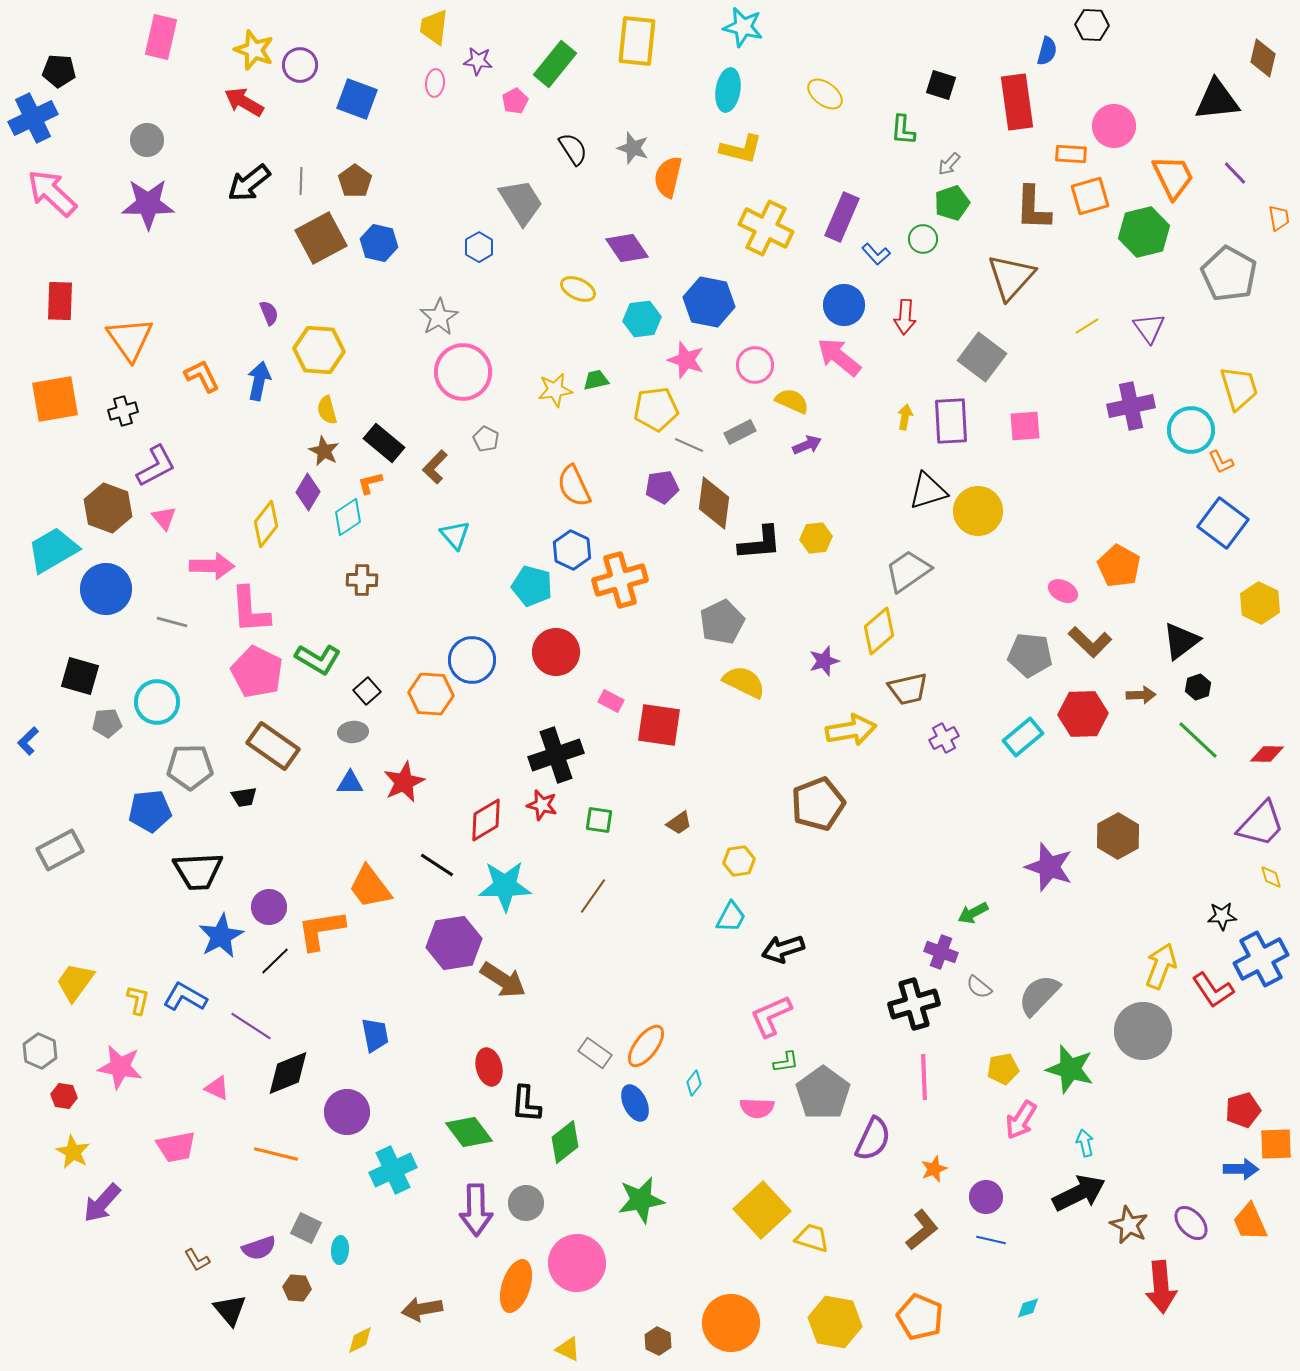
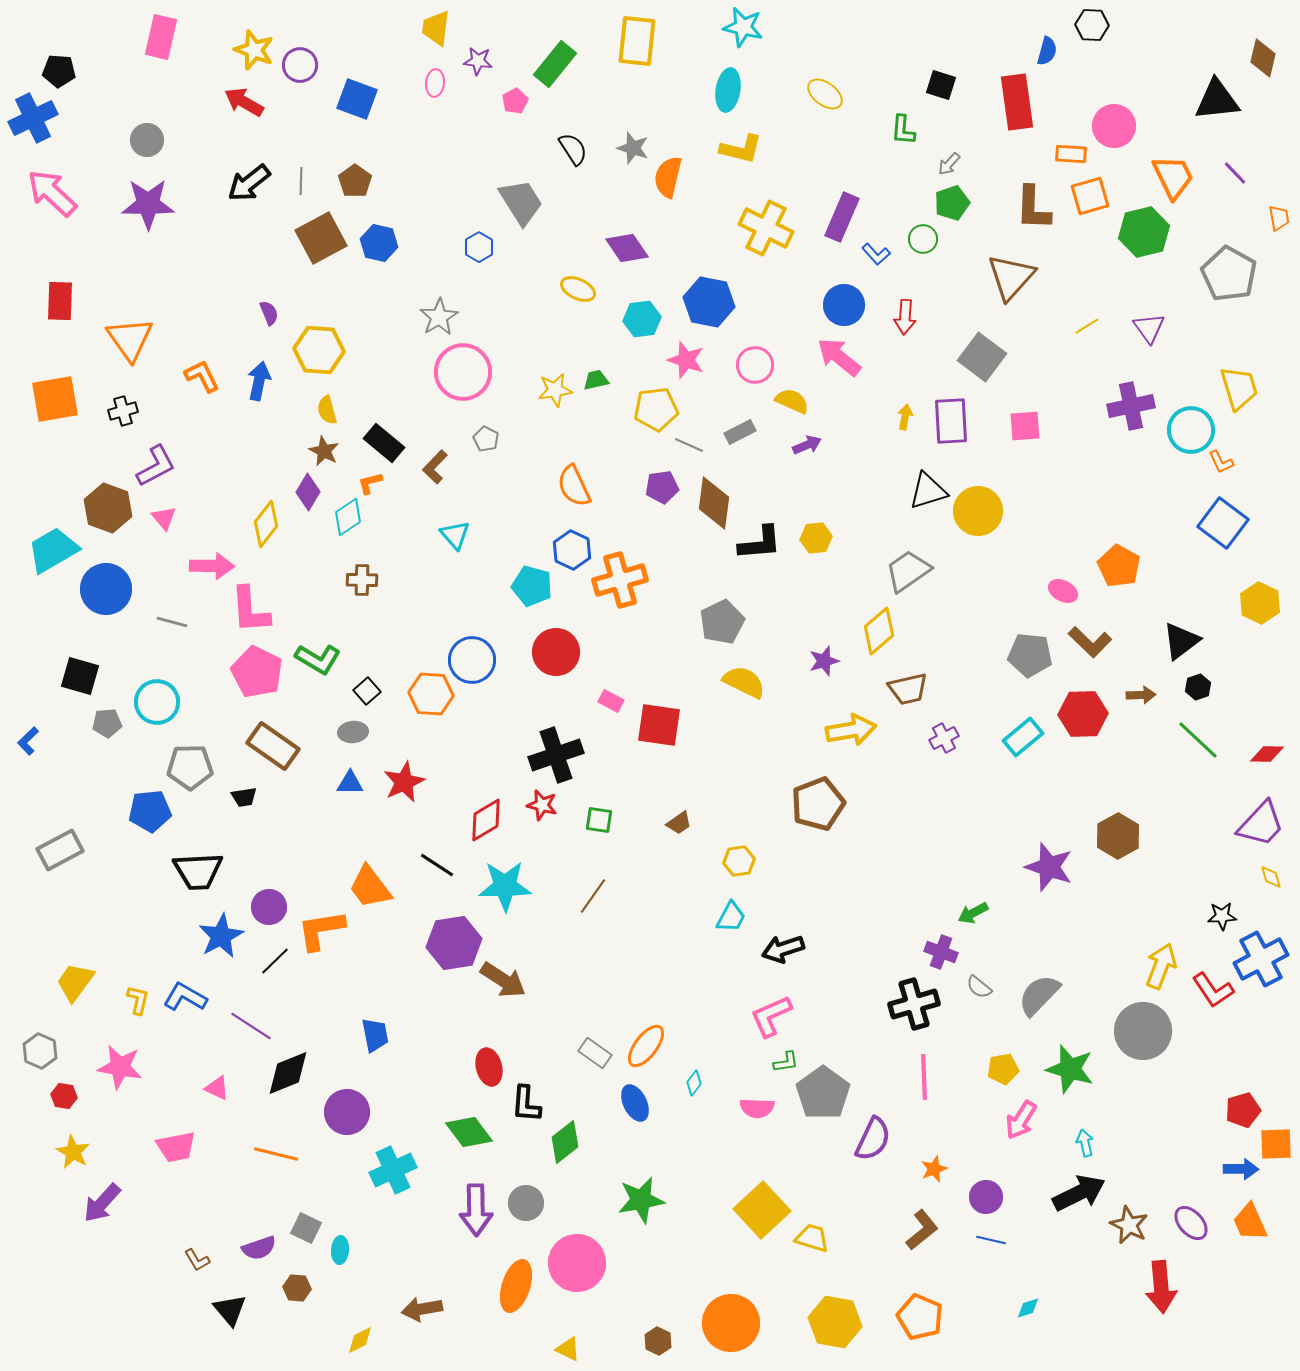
yellow trapezoid at (434, 27): moved 2 px right, 1 px down
